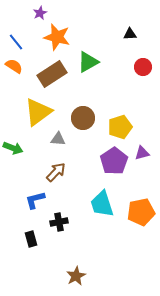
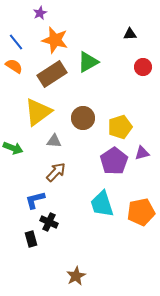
orange star: moved 2 px left, 3 px down
gray triangle: moved 4 px left, 2 px down
black cross: moved 10 px left; rotated 36 degrees clockwise
